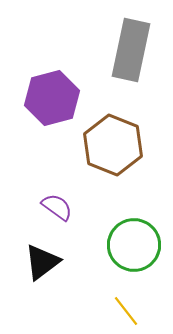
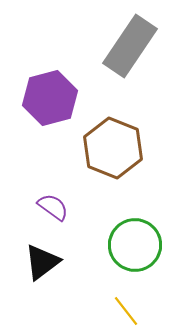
gray rectangle: moved 1 px left, 4 px up; rotated 22 degrees clockwise
purple hexagon: moved 2 px left
brown hexagon: moved 3 px down
purple semicircle: moved 4 px left
green circle: moved 1 px right
